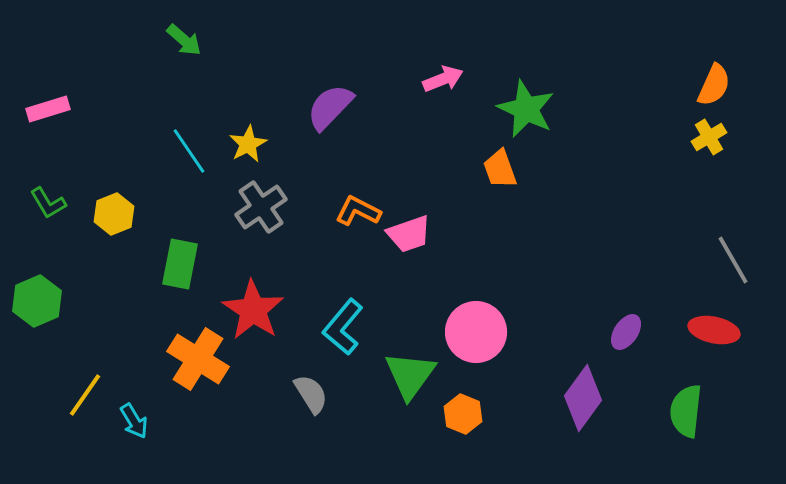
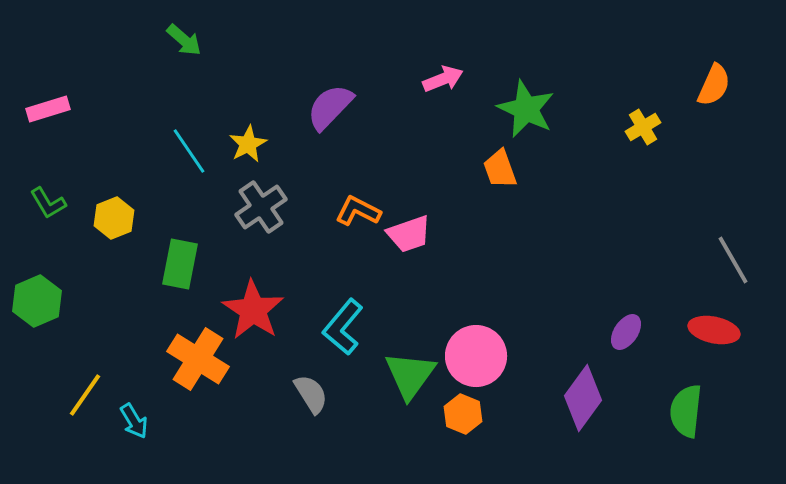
yellow cross: moved 66 px left, 10 px up
yellow hexagon: moved 4 px down
pink circle: moved 24 px down
